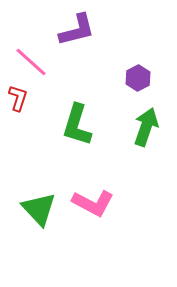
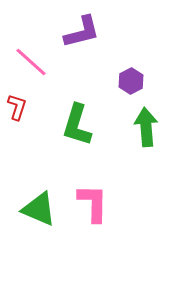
purple L-shape: moved 5 px right, 2 px down
purple hexagon: moved 7 px left, 3 px down
red L-shape: moved 1 px left, 9 px down
green arrow: rotated 24 degrees counterclockwise
pink L-shape: rotated 117 degrees counterclockwise
green triangle: rotated 24 degrees counterclockwise
